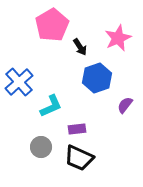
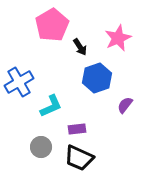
blue cross: rotated 12 degrees clockwise
